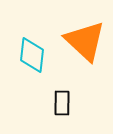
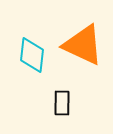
orange triangle: moved 2 px left, 4 px down; rotated 18 degrees counterclockwise
